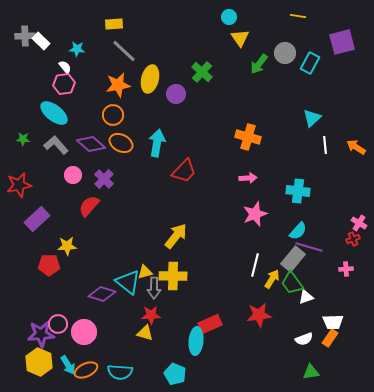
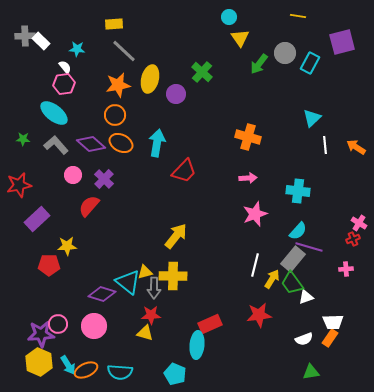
orange circle at (113, 115): moved 2 px right
pink circle at (84, 332): moved 10 px right, 6 px up
cyan ellipse at (196, 341): moved 1 px right, 4 px down
